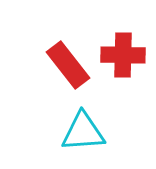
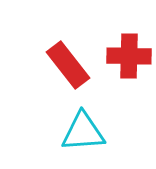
red cross: moved 6 px right, 1 px down
